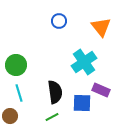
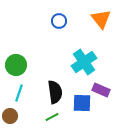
orange triangle: moved 8 px up
cyan line: rotated 36 degrees clockwise
